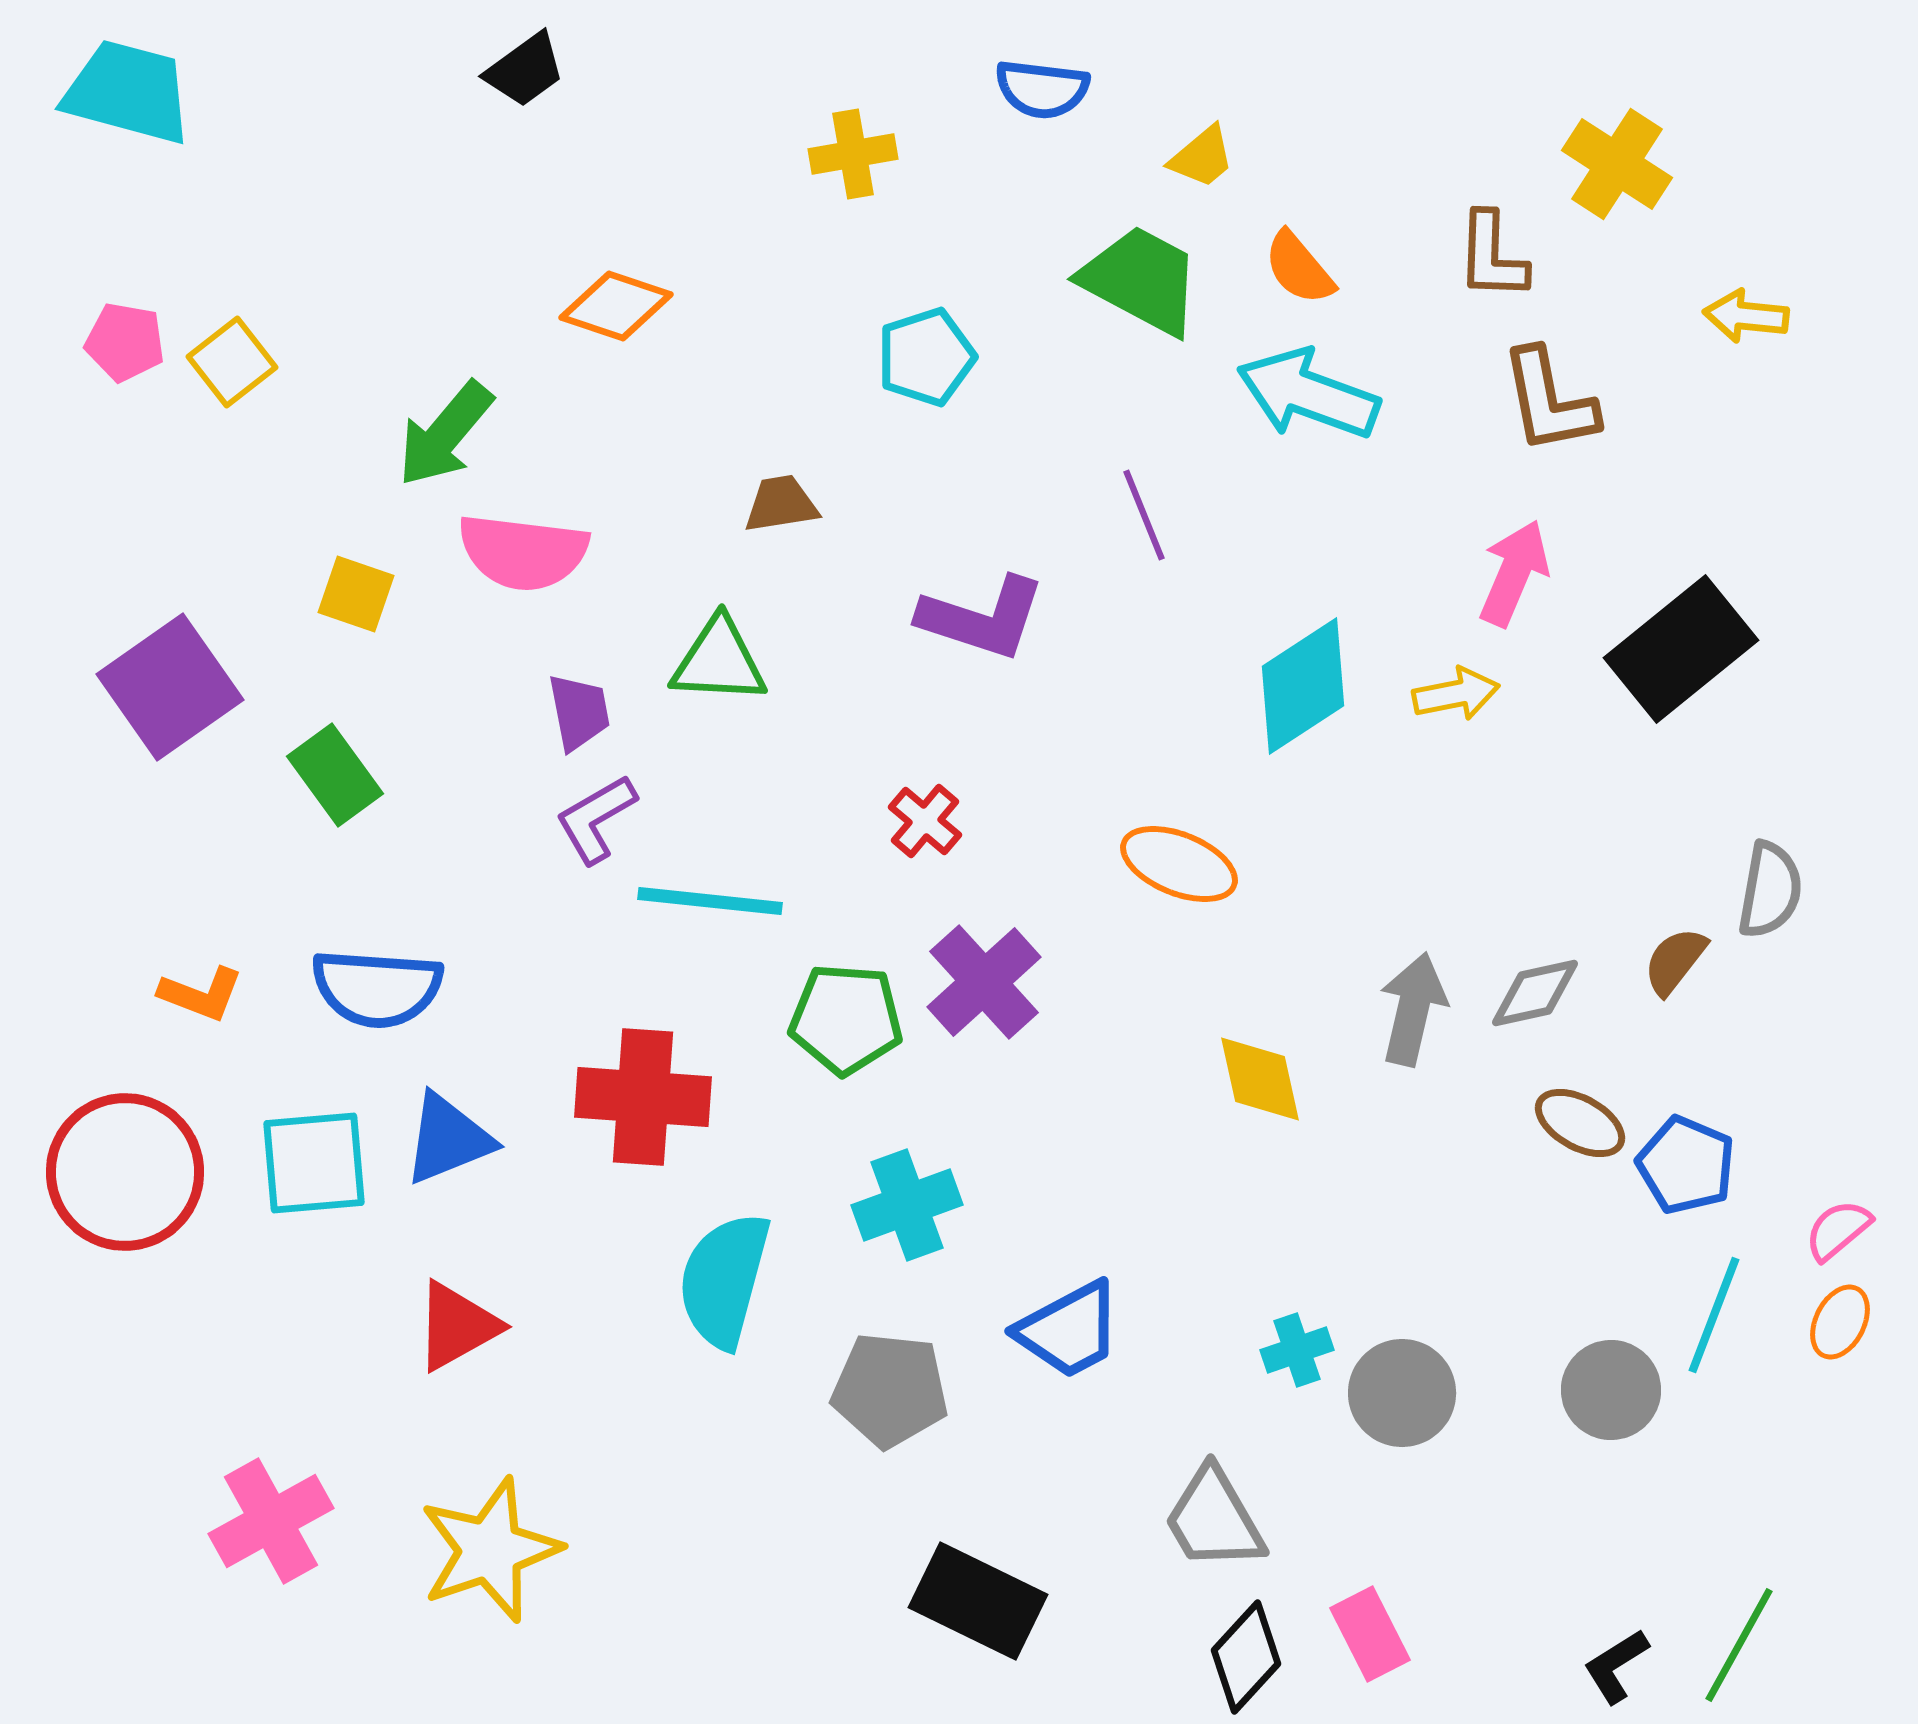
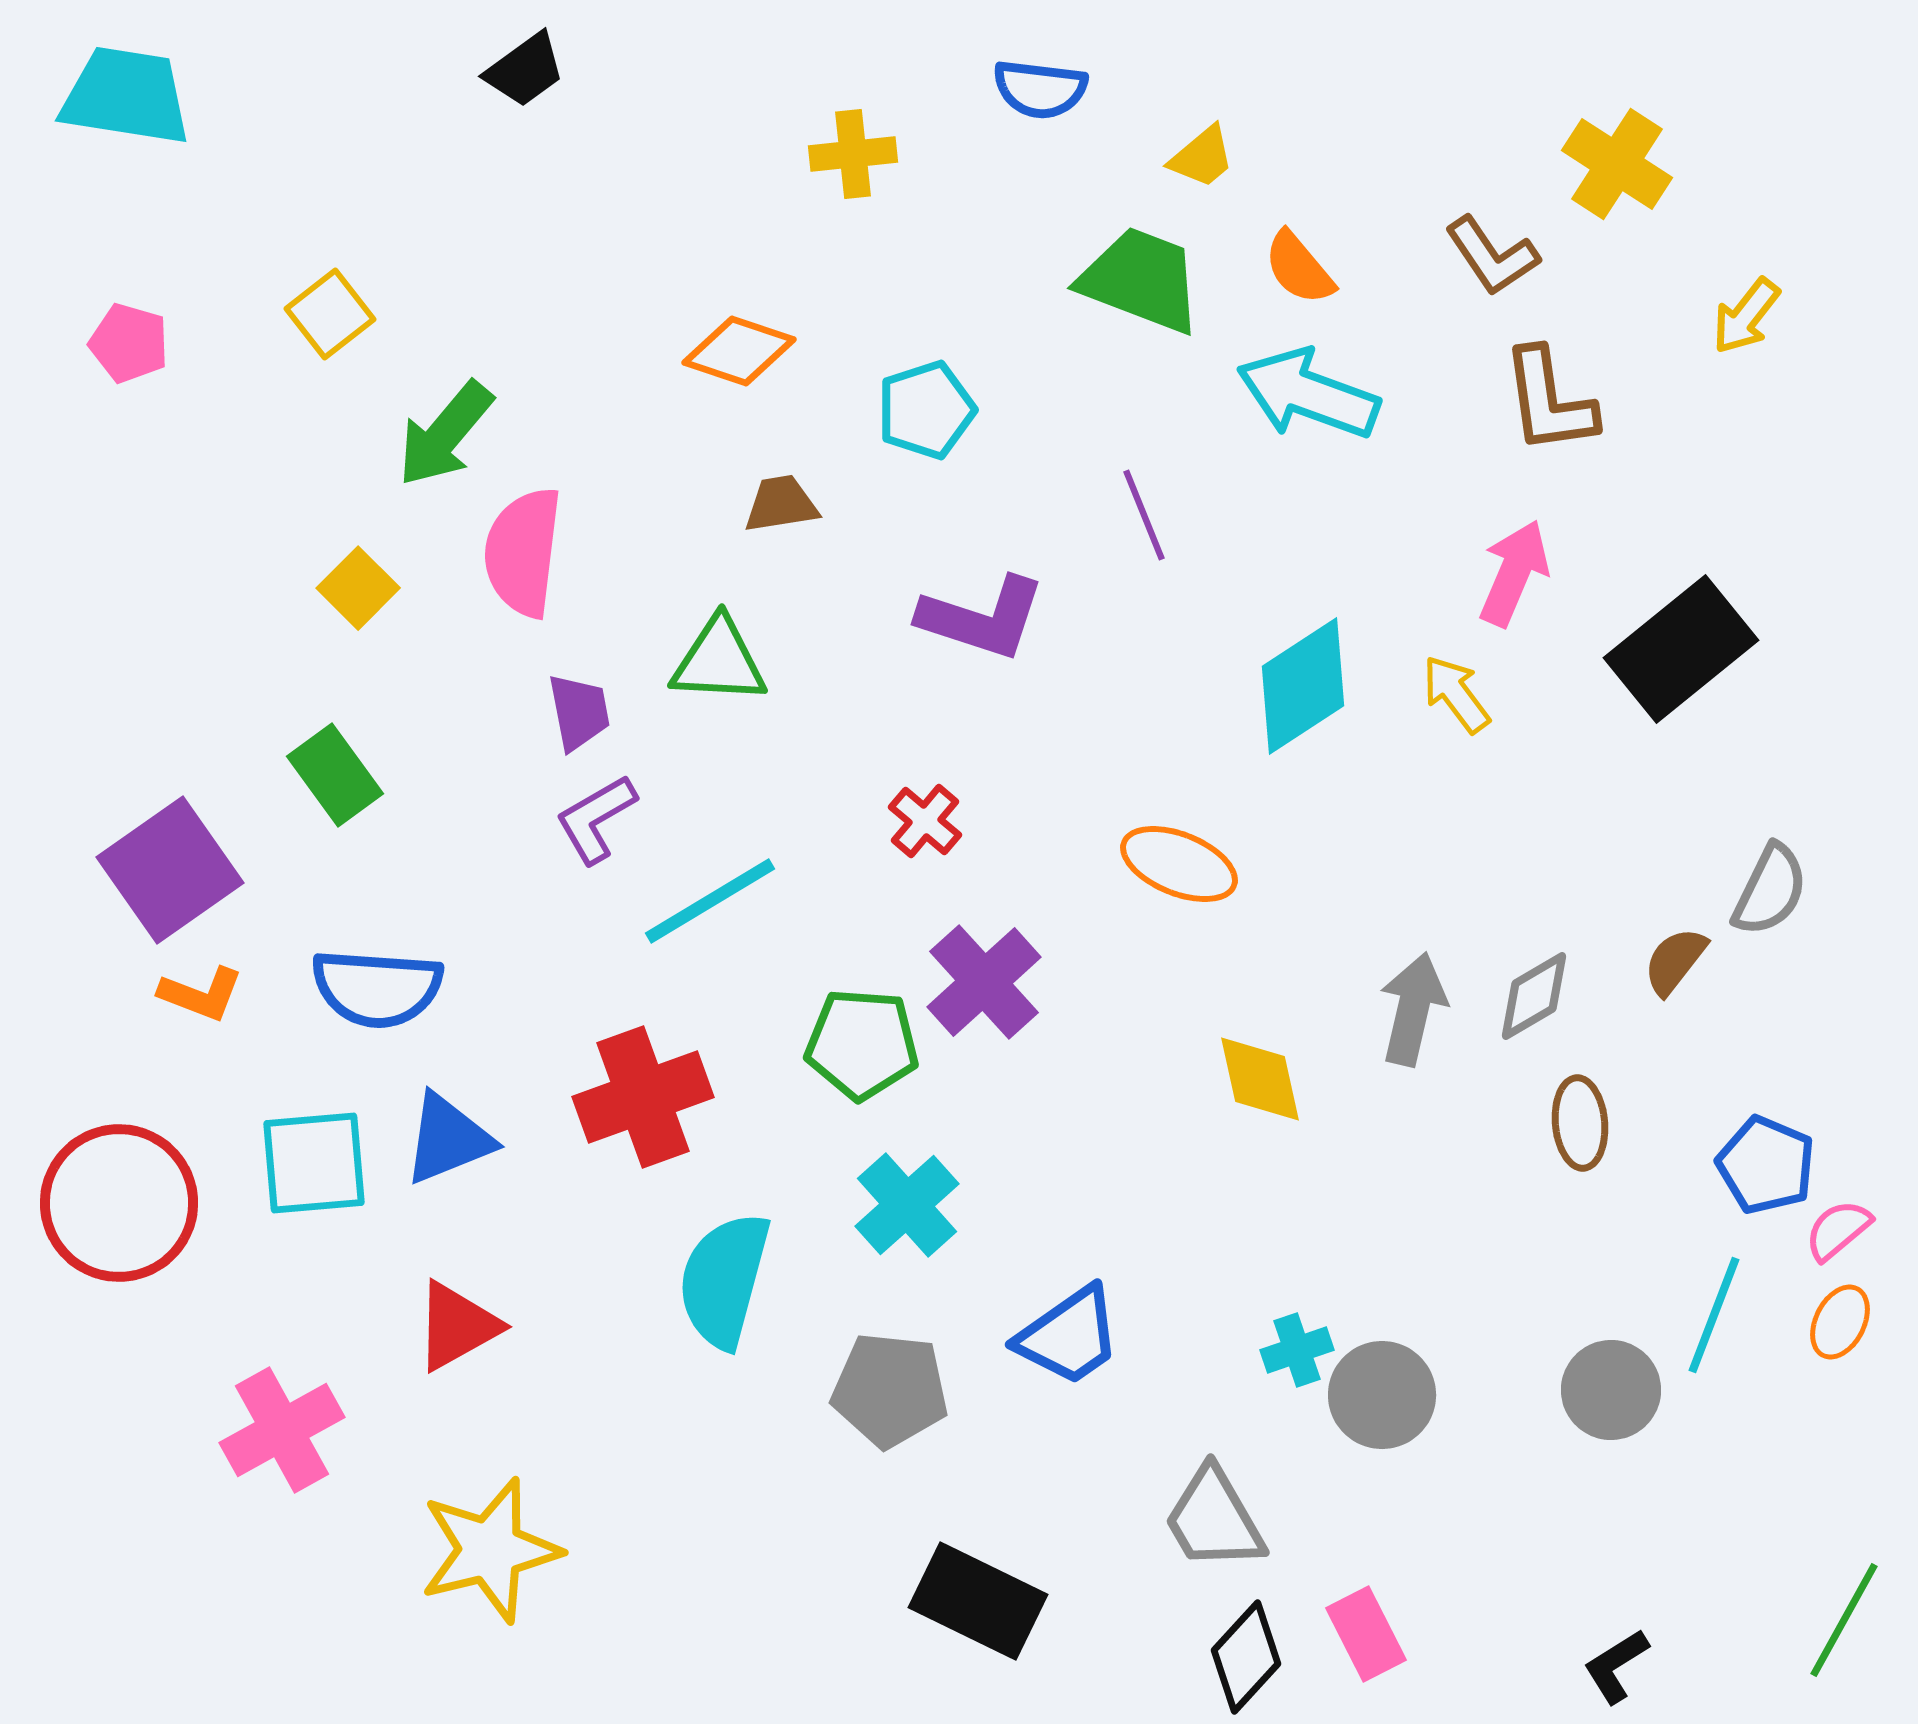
blue semicircle at (1042, 89): moved 2 px left
cyan trapezoid at (128, 92): moved 2 px left, 4 px down; rotated 6 degrees counterclockwise
yellow cross at (853, 154): rotated 4 degrees clockwise
brown L-shape at (1492, 256): rotated 36 degrees counterclockwise
green trapezoid at (1141, 280): rotated 7 degrees counterclockwise
orange diamond at (616, 306): moved 123 px right, 45 px down
yellow arrow at (1746, 316): rotated 58 degrees counterclockwise
pink pentagon at (125, 342): moved 4 px right, 1 px down; rotated 6 degrees clockwise
cyan pentagon at (926, 357): moved 53 px down
yellow square at (232, 362): moved 98 px right, 48 px up
brown L-shape at (1549, 401): rotated 3 degrees clockwise
pink semicircle at (523, 552): rotated 90 degrees clockwise
yellow square at (356, 594): moved 2 px right, 6 px up; rotated 26 degrees clockwise
purple square at (170, 687): moved 183 px down
yellow arrow at (1456, 694): rotated 116 degrees counterclockwise
gray semicircle at (1770, 890): rotated 16 degrees clockwise
cyan line at (710, 901): rotated 37 degrees counterclockwise
gray diamond at (1535, 993): moved 1 px left, 3 px down; rotated 18 degrees counterclockwise
green pentagon at (846, 1019): moved 16 px right, 25 px down
red cross at (643, 1097): rotated 24 degrees counterclockwise
brown ellipse at (1580, 1123): rotated 56 degrees clockwise
blue pentagon at (1686, 1165): moved 80 px right
red circle at (125, 1172): moved 6 px left, 31 px down
cyan cross at (907, 1205): rotated 22 degrees counterclockwise
blue trapezoid at (1069, 1330): moved 6 px down; rotated 7 degrees counterclockwise
gray circle at (1402, 1393): moved 20 px left, 2 px down
pink cross at (271, 1521): moved 11 px right, 91 px up
yellow star at (490, 1550): rotated 5 degrees clockwise
pink rectangle at (1370, 1634): moved 4 px left
green line at (1739, 1645): moved 105 px right, 25 px up
